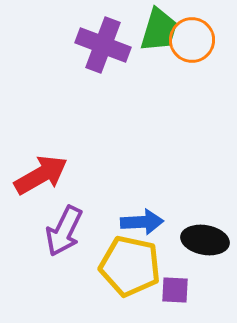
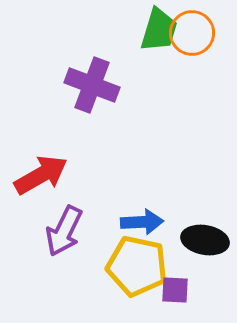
orange circle: moved 7 px up
purple cross: moved 11 px left, 40 px down
yellow pentagon: moved 7 px right
